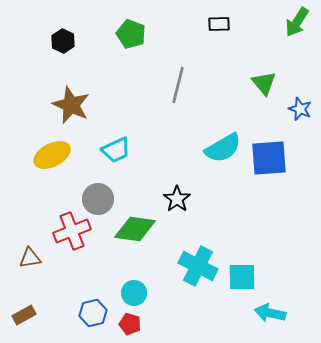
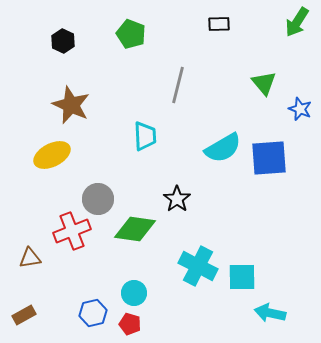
cyan trapezoid: moved 29 px right, 14 px up; rotated 68 degrees counterclockwise
